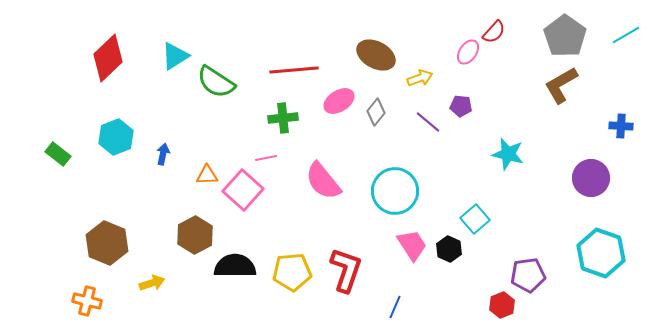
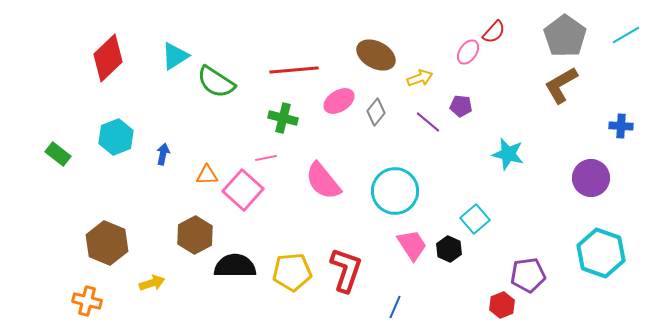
green cross at (283, 118): rotated 20 degrees clockwise
